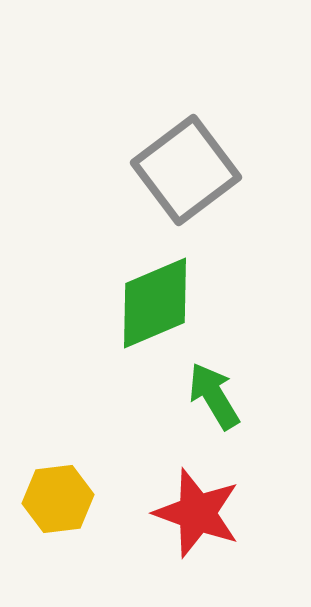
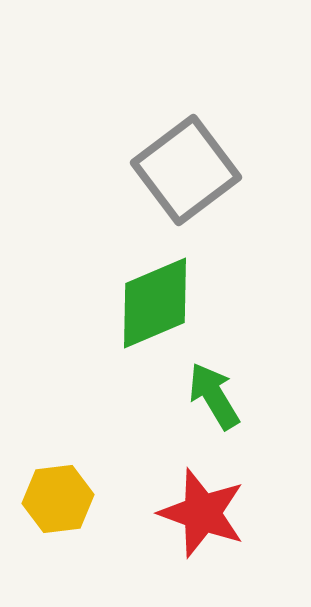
red star: moved 5 px right
